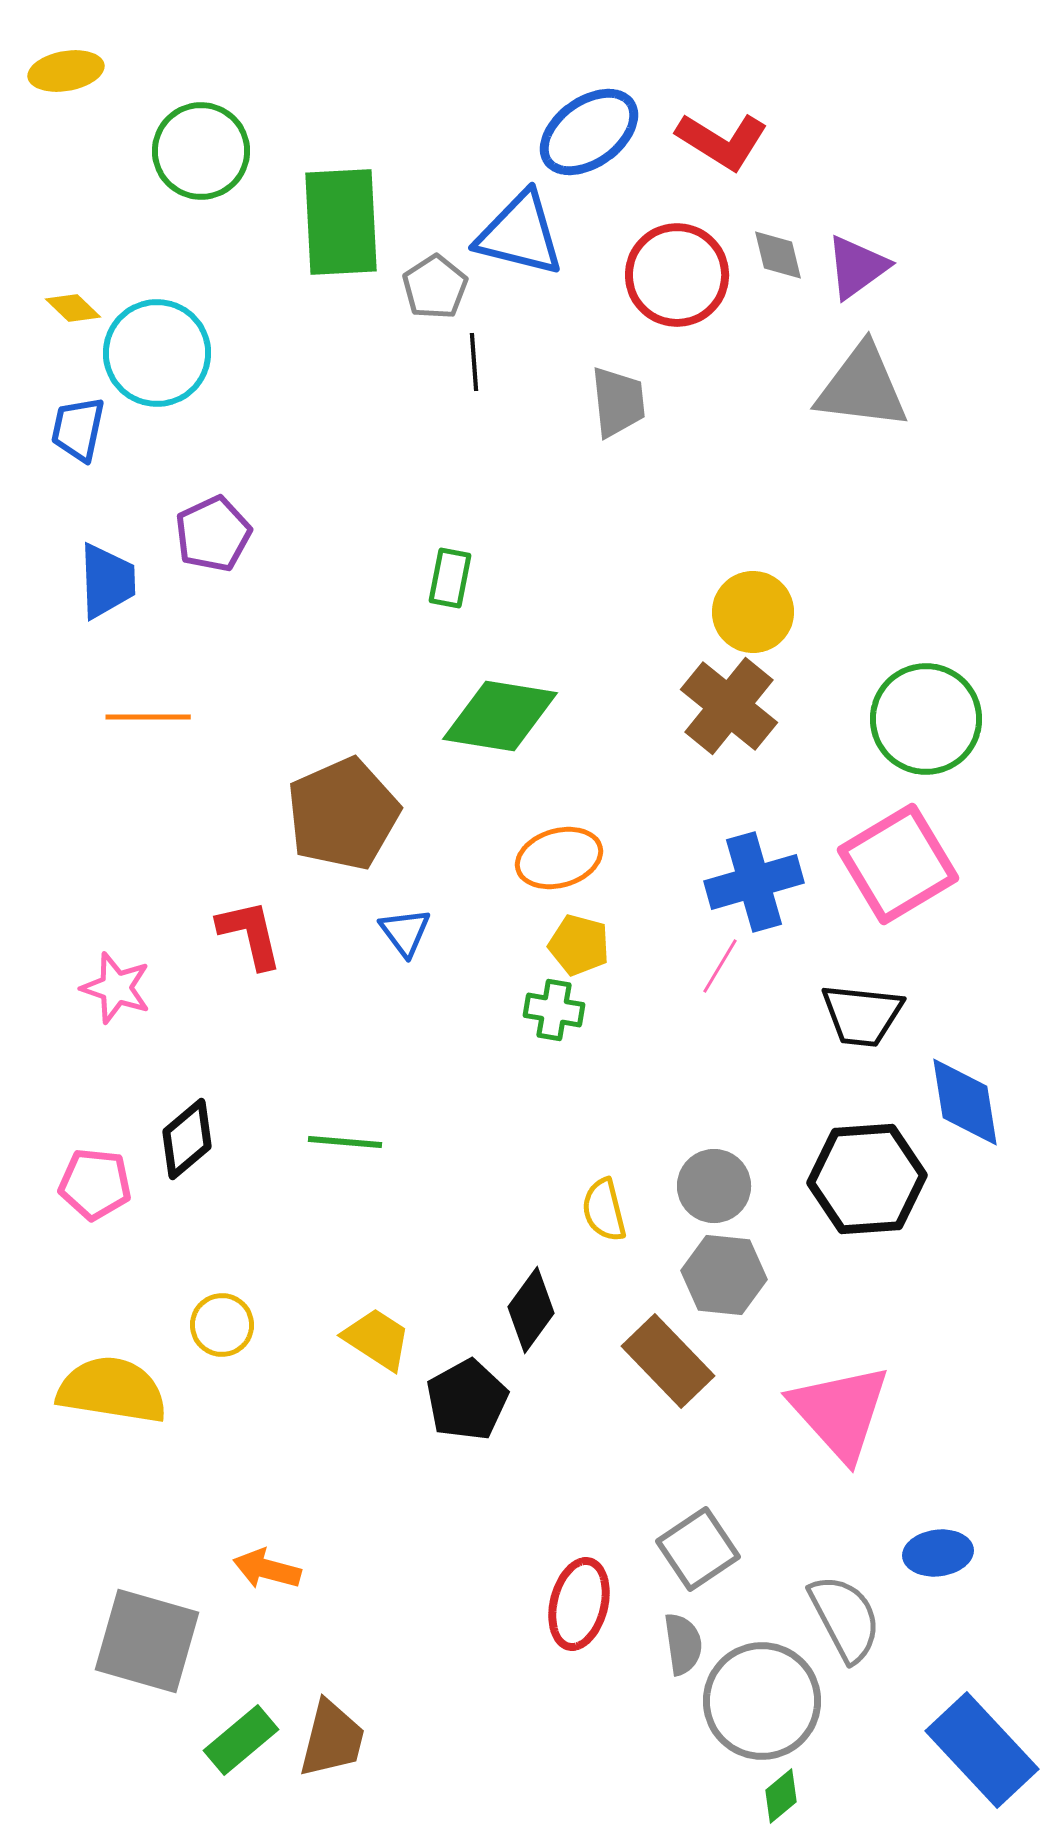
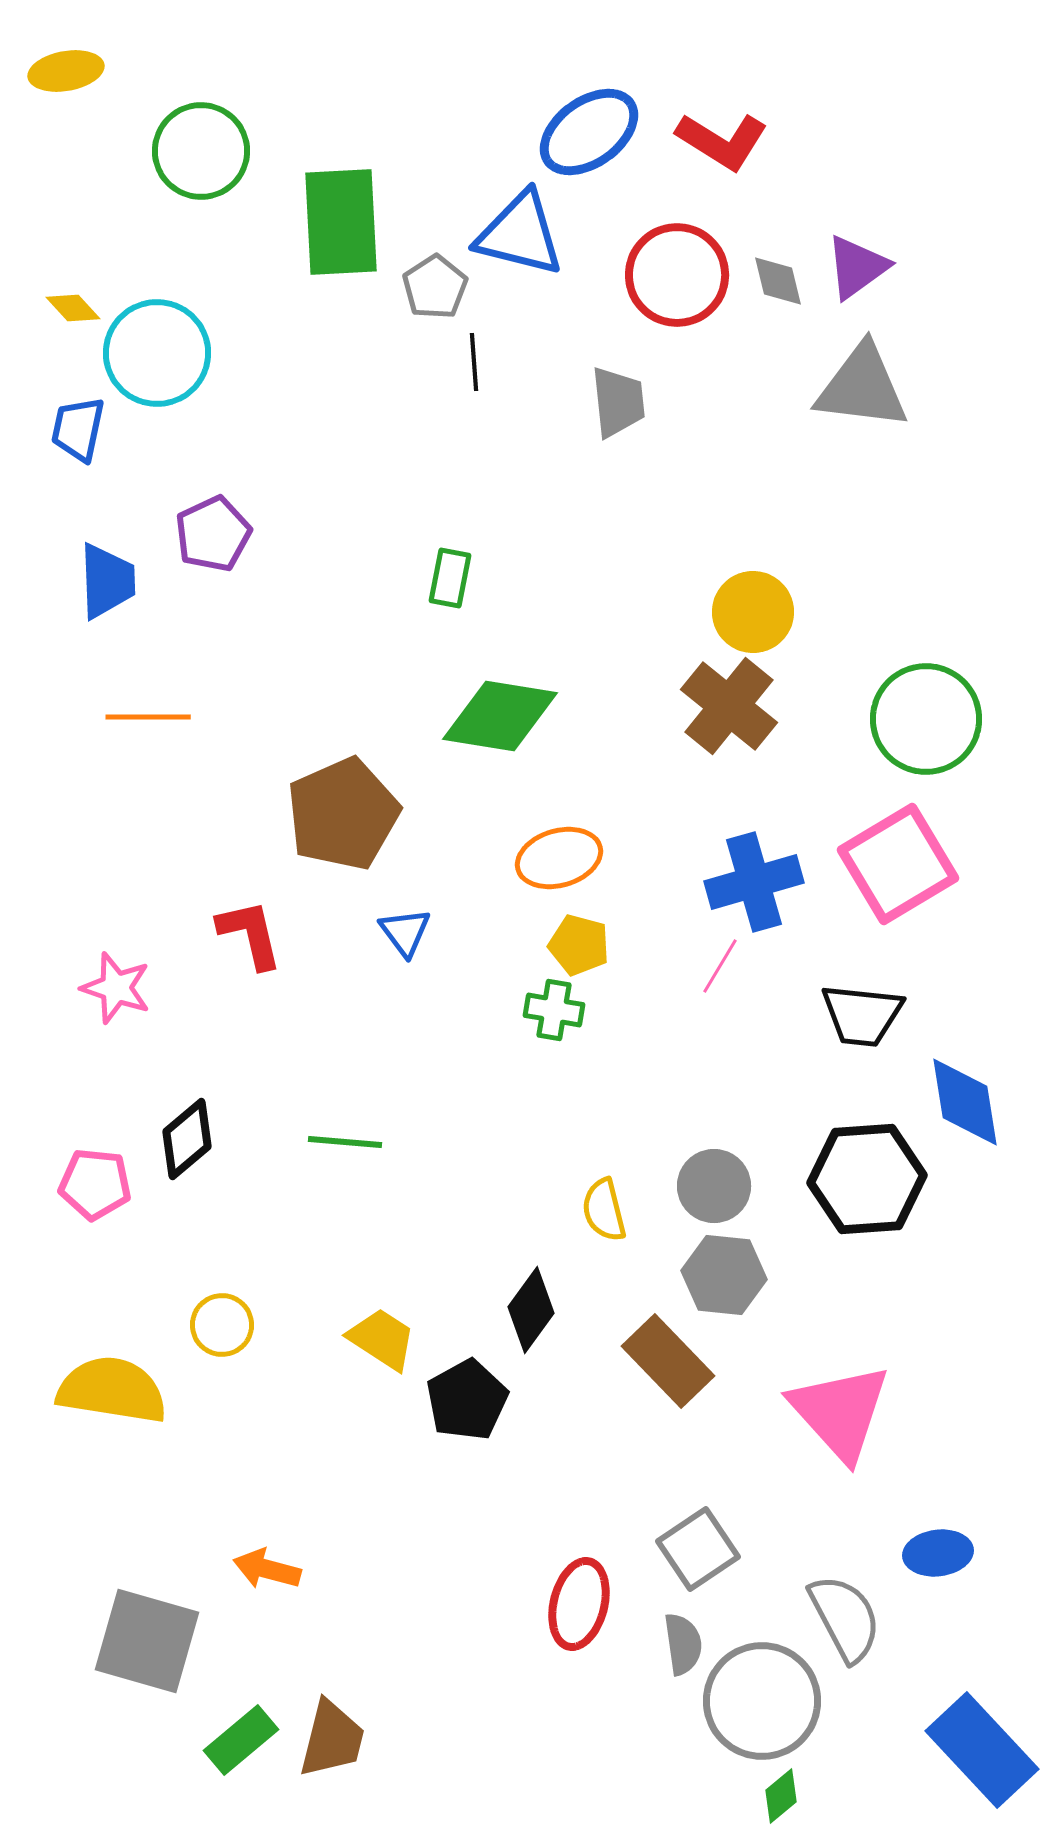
gray diamond at (778, 255): moved 26 px down
yellow diamond at (73, 308): rotated 4 degrees clockwise
yellow trapezoid at (377, 1339): moved 5 px right
